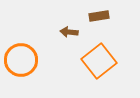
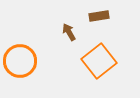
brown arrow: rotated 54 degrees clockwise
orange circle: moved 1 px left, 1 px down
